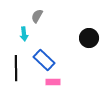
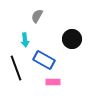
cyan arrow: moved 1 px right, 6 px down
black circle: moved 17 px left, 1 px down
blue rectangle: rotated 15 degrees counterclockwise
black line: rotated 20 degrees counterclockwise
